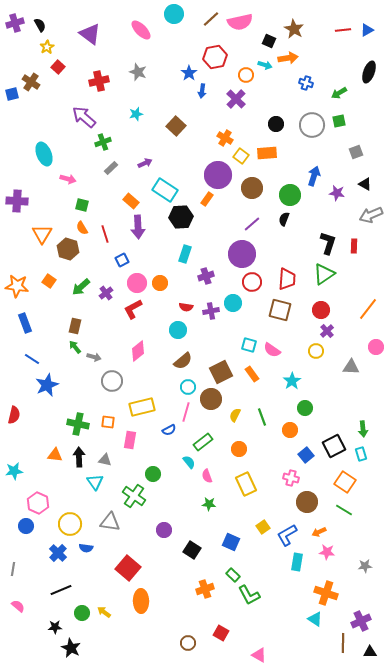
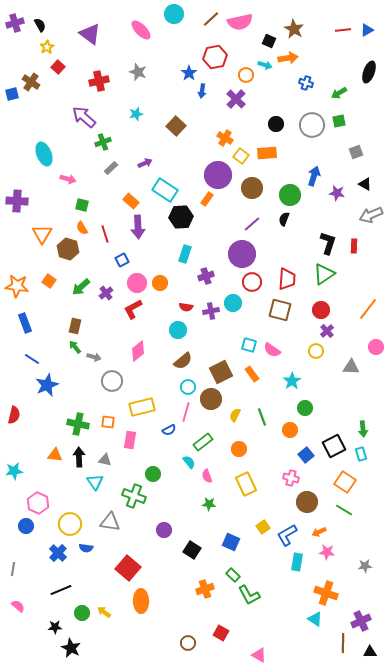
green cross at (134, 496): rotated 15 degrees counterclockwise
